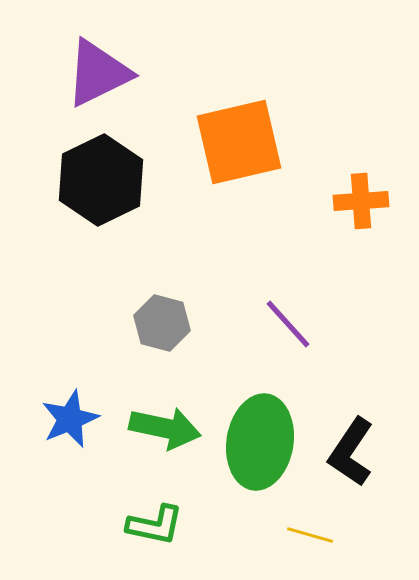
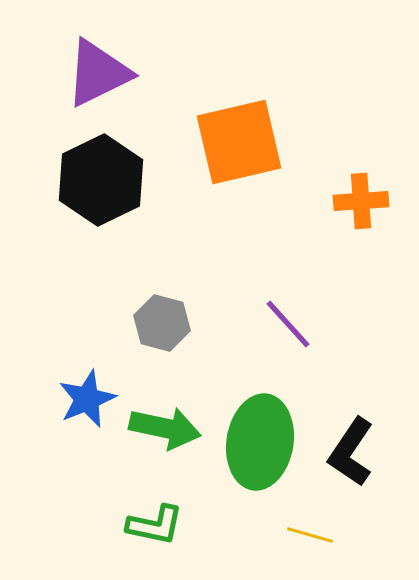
blue star: moved 17 px right, 20 px up
